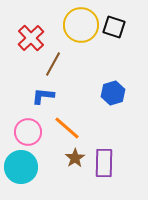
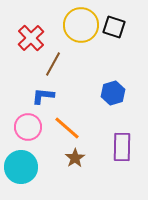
pink circle: moved 5 px up
purple rectangle: moved 18 px right, 16 px up
